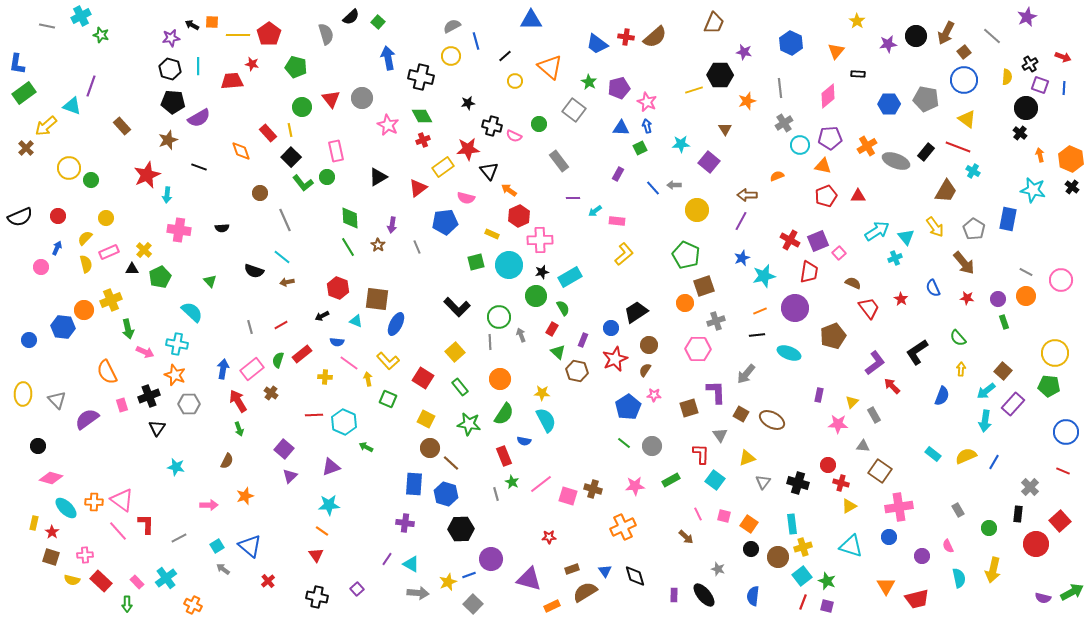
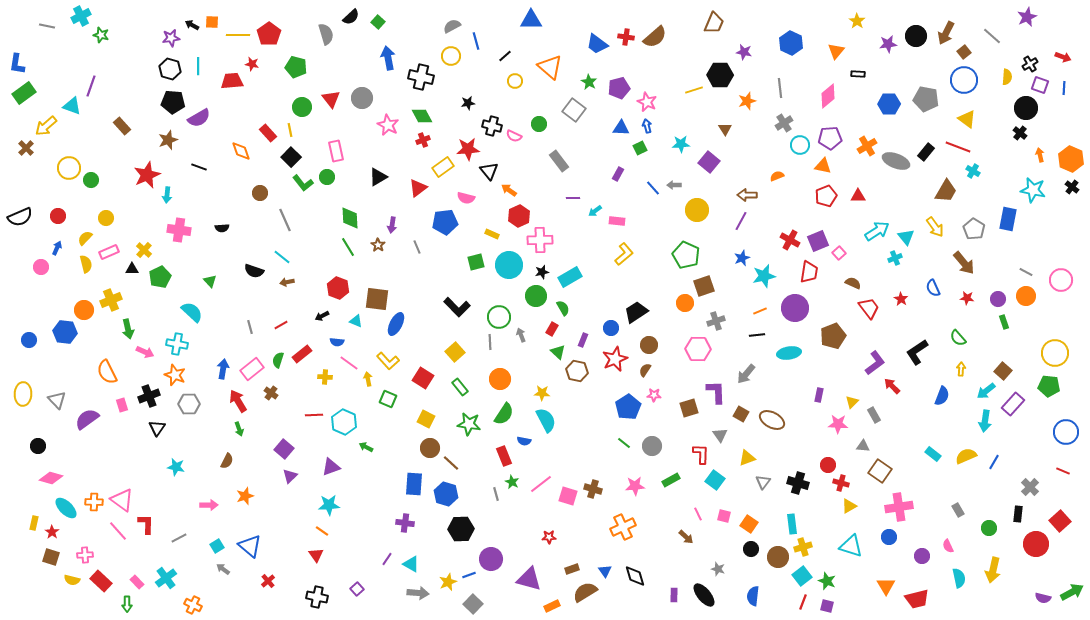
blue hexagon at (63, 327): moved 2 px right, 5 px down
cyan ellipse at (789, 353): rotated 30 degrees counterclockwise
